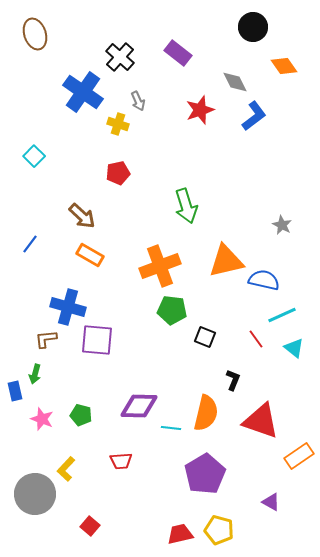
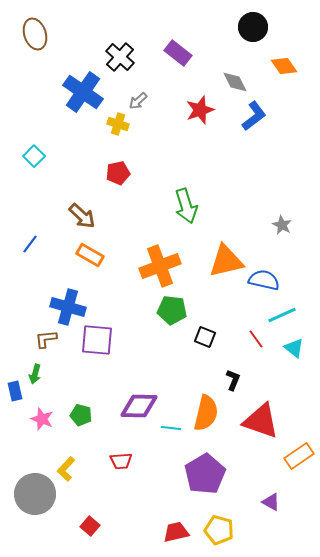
gray arrow at (138, 101): rotated 72 degrees clockwise
red trapezoid at (180, 534): moved 4 px left, 2 px up
